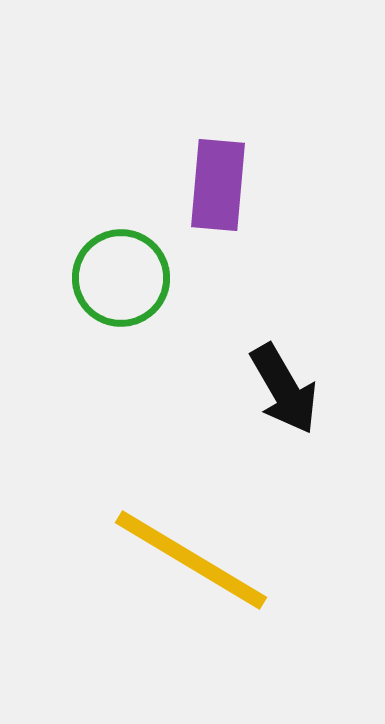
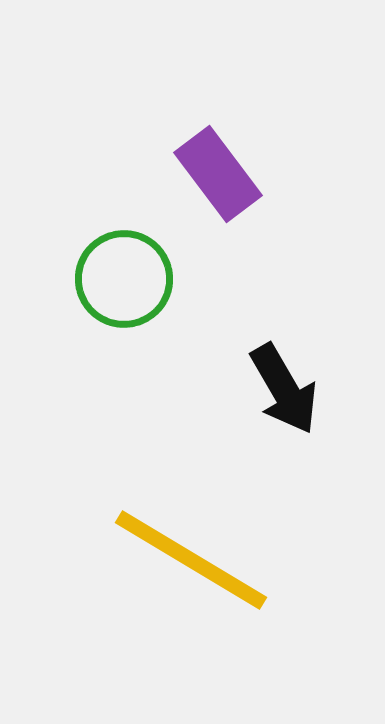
purple rectangle: moved 11 px up; rotated 42 degrees counterclockwise
green circle: moved 3 px right, 1 px down
